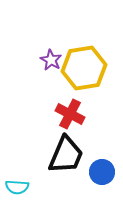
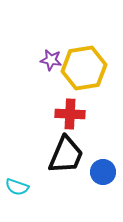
purple star: rotated 20 degrees counterclockwise
red cross: rotated 24 degrees counterclockwise
blue circle: moved 1 px right
cyan semicircle: rotated 15 degrees clockwise
